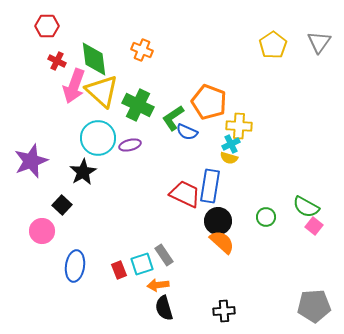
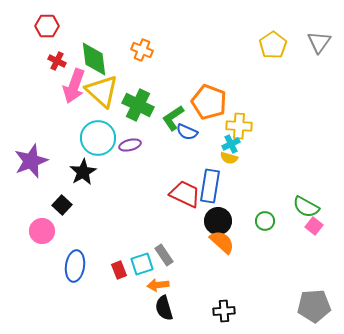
green circle: moved 1 px left, 4 px down
